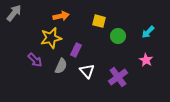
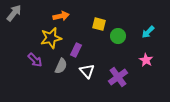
yellow square: moved 3 px down
